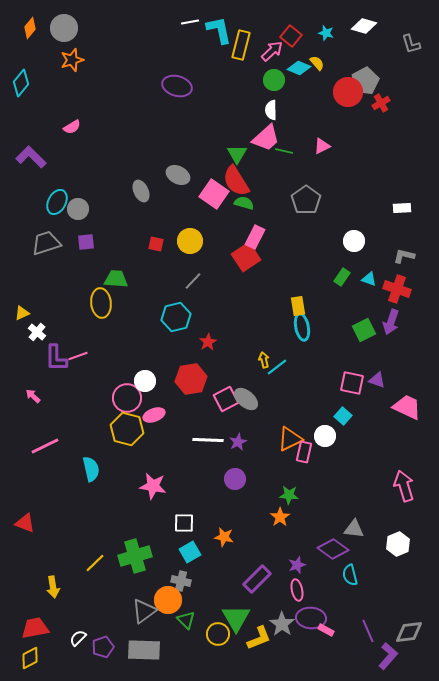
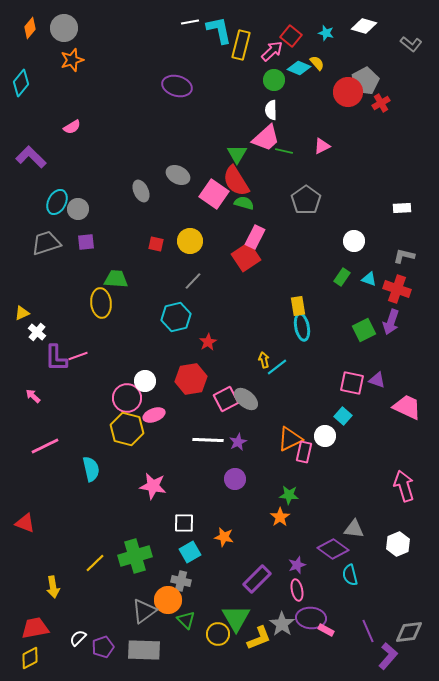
gray L-shape at (411, 44): rotated 35 degrees counterclockwise
